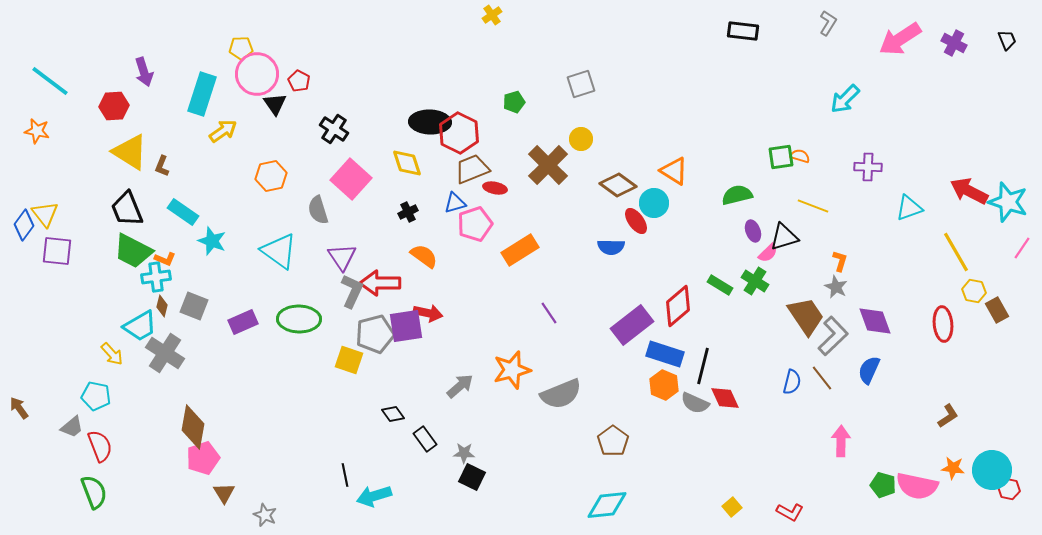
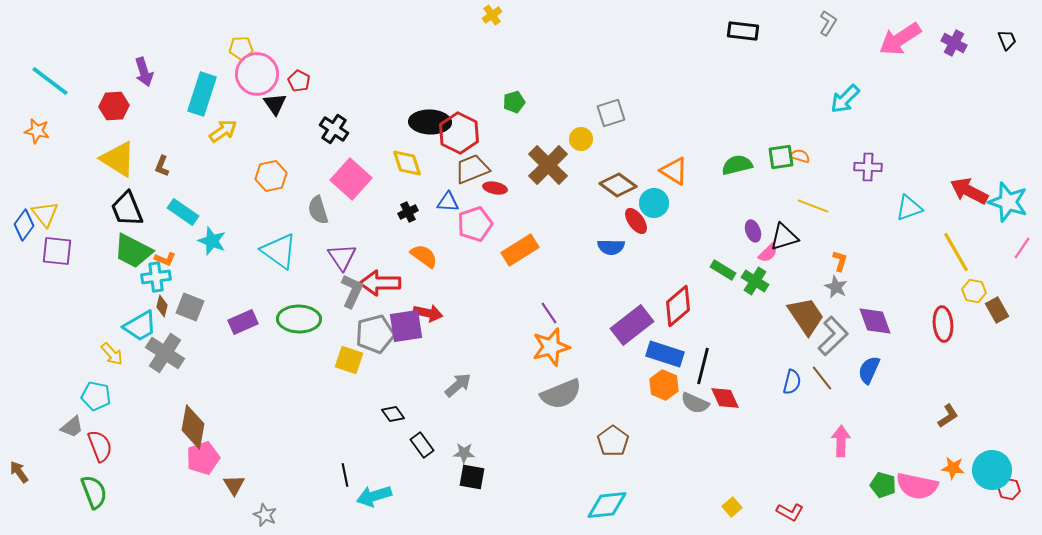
gray square at (581, 84): moved 30 px right, 29 px down
yellow triangle at (130, 152): moved 12 px left, 7 px down
green semicircle at (737, 195): moved 30 px up
blue triangle at (455, 203): moved 7 px left, 1 px up; rotated 20 degrees clockwise
green rectangle at (720, 285): moved 3 px right, 15 px up
gray square at (194, 306): moved 4 px left, 1 px down
orange star at (512, 370): moved 39 px right, 23 px up
gray arrow at (460, 386): moved 2 px left, 1 px up
brown arrow at (19, 408): moved 64 px down
black rectangle at (425, 439): moved 3 px left, 6 px down
black square at (472, 477): rotated 16 degrees counterclockwise
brown triangle at (224, 493): moved 10 px right, 8 px up
